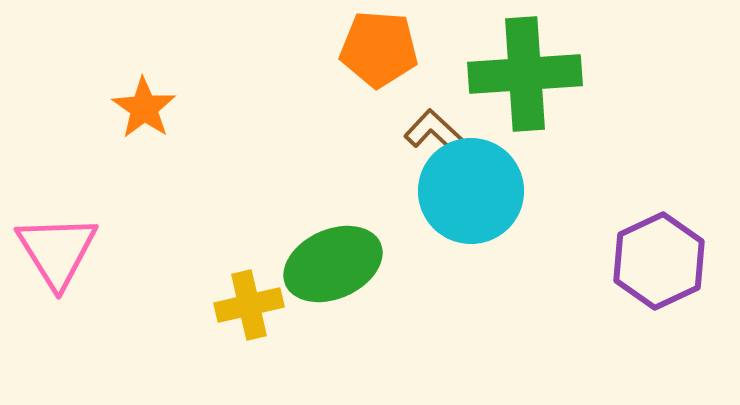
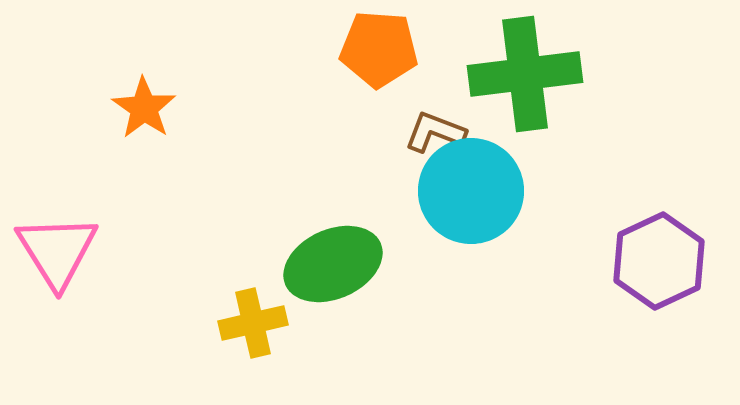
green cross: rotated 3 degrees counterclockwise
brown L-shape: rotated 22 degrees counterclockwise
yellow cross: moved 4 px right, 18 px down
